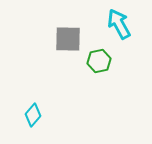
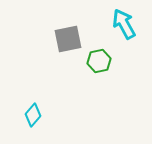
cyan arrow: moved 5 px right
gray square: rotated 12 degrees counterclockwise
